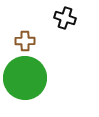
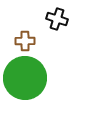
black cross: moved 8 px left, 1 px down
